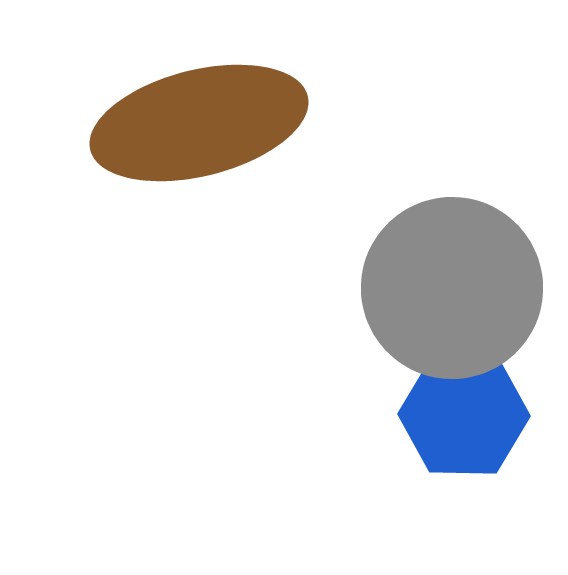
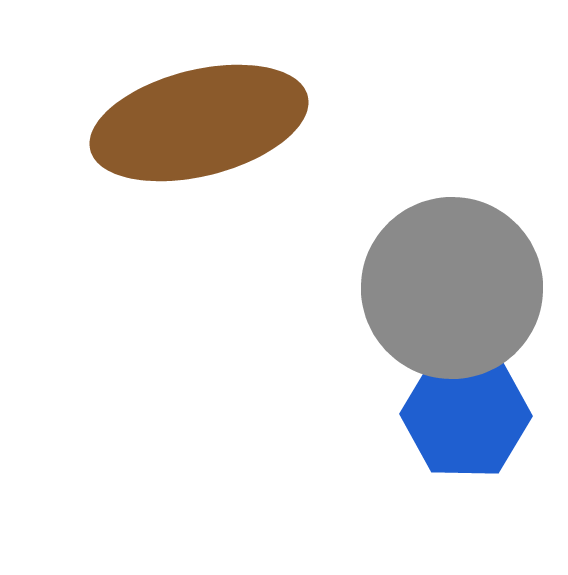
blue hexagon: moved 2 px right
